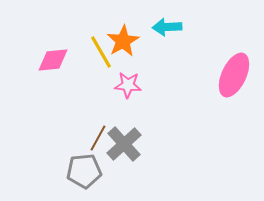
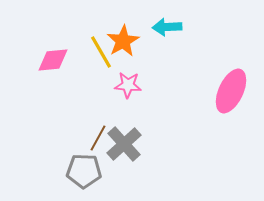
pink ellipse: moved 3 px left, 16 px down
gray pentagon: rotated 8 degrees clockwise
